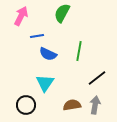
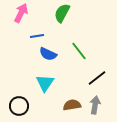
pink arrow: moved 3 px up
green line: rotated 48 degrees counterclockwise
black circle: moved 7 px left, 1 px down
